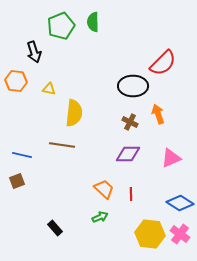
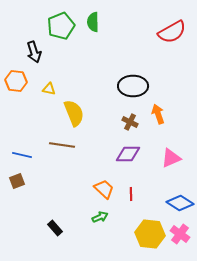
red semicircle: moved 9 px right, 31 px up; rotated 16 degrees clockwise
yellow semicircle: rotated 28 degrees counterclockwise
